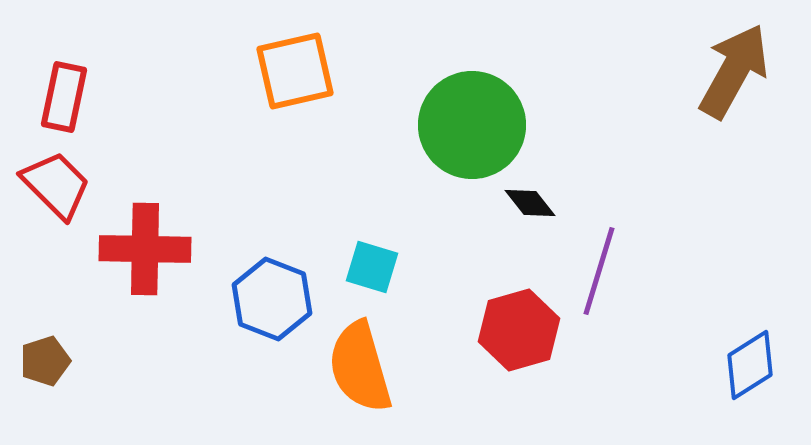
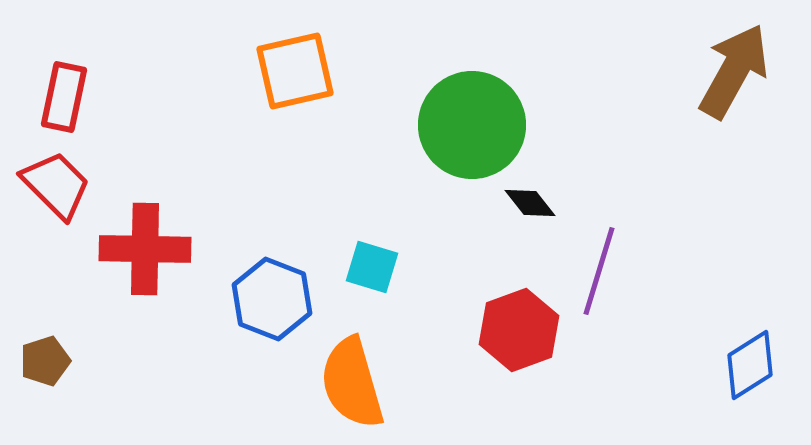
red hexagon: rotated 4 degrees counterclockwise
orange semicircle: moved 8 px left, 16 px down
